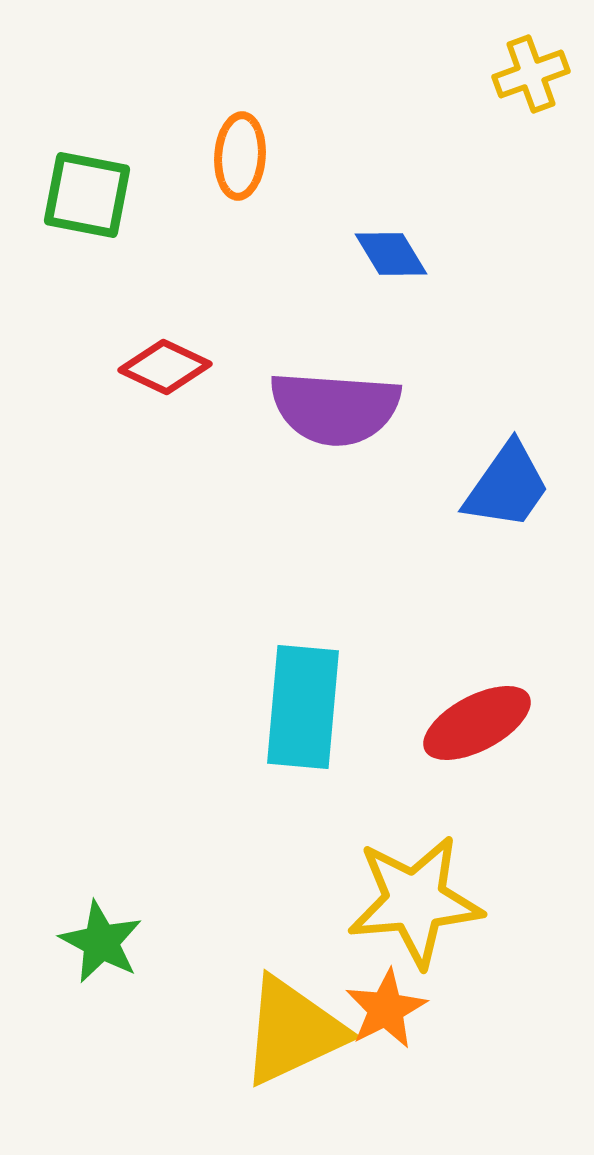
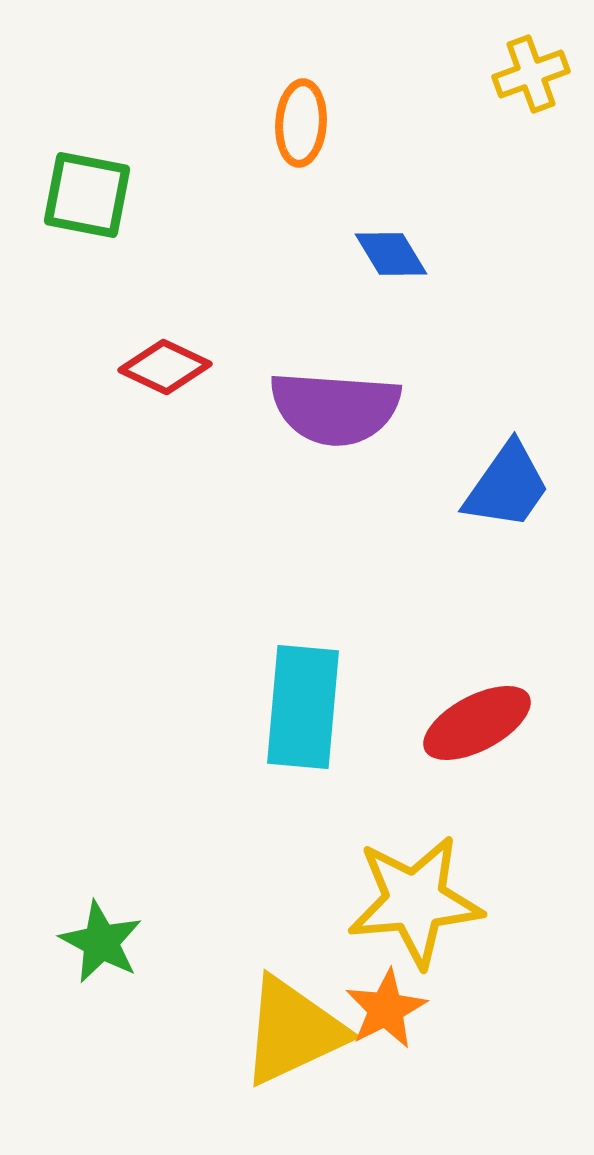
orange ellipse: moved 61 px right, 33 px up
